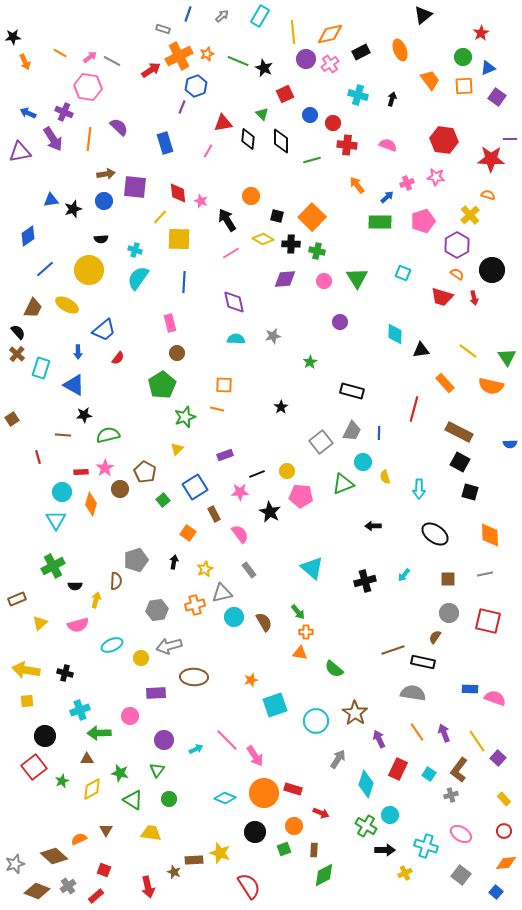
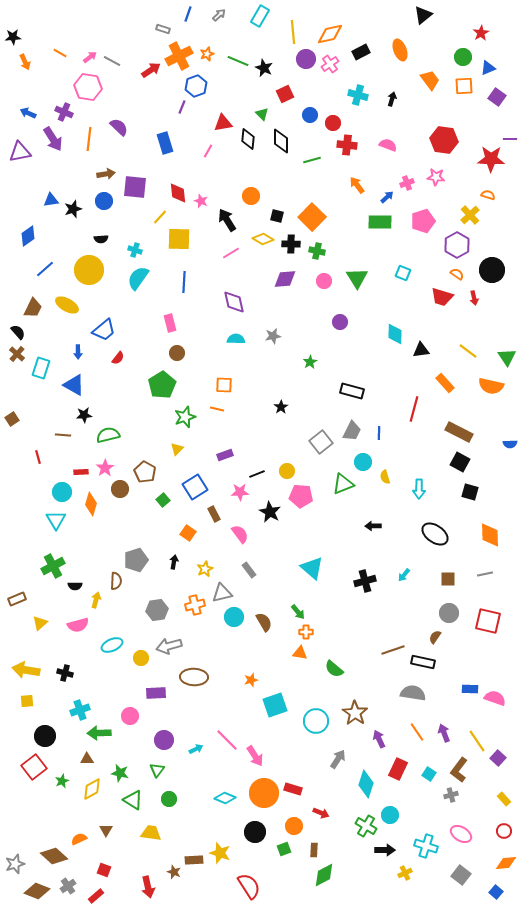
gray arrow at (222, 16): moved 3 px left, 1 px up
